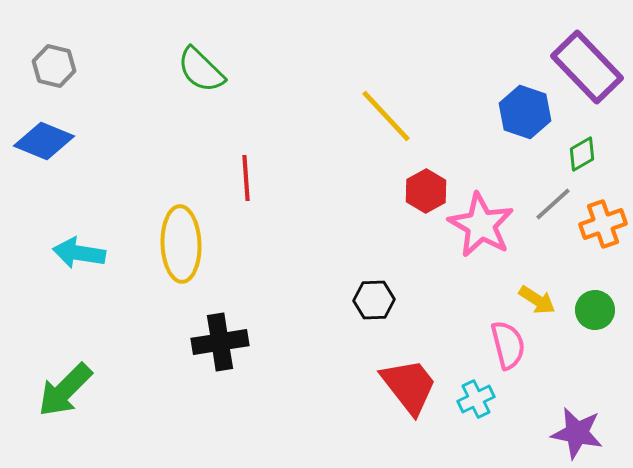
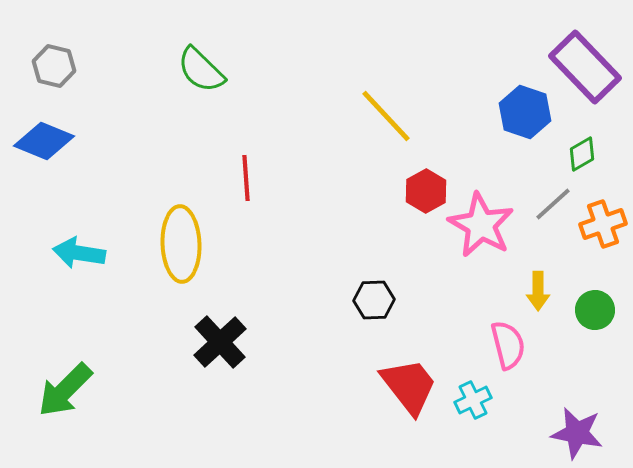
purple rectangle: moved 2 px left
yellow arrow: moved 1 px right, 9 px up; rotated 57 degrees clockwise
black cross: rotated 34 degrees counterclockwise
cyan cross: moved 3 px left, 1 px down
